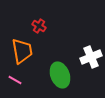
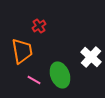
red cross: rotated 24 degrees clockwise
white cross: rotated 25 degrees counterclockwise
pink line: moved 19 px right
